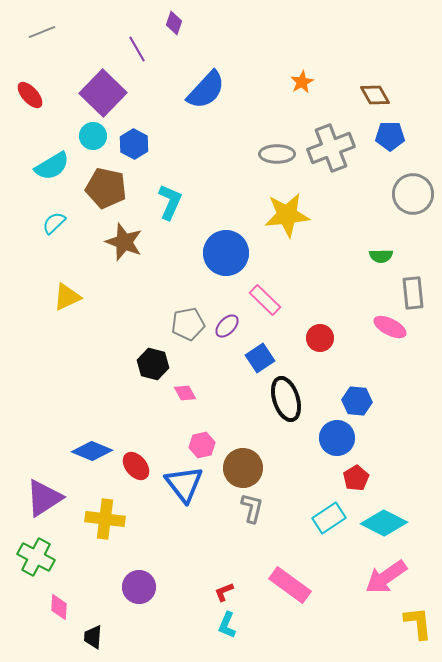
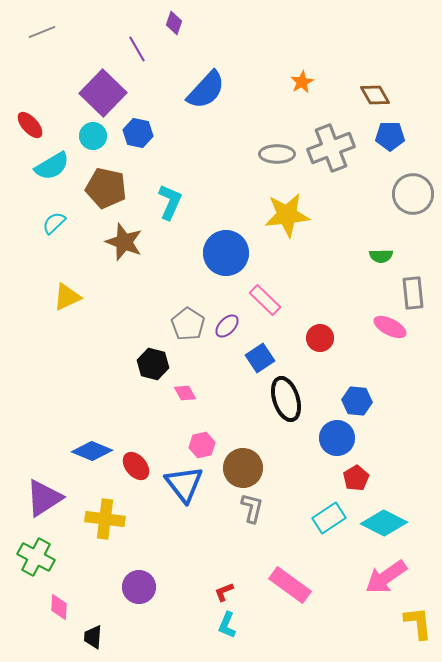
red ellipse at (30, 95): moved 30 px down
blue hexagon at (134, 144): moved 4 px right, 11 px up; rotated 16 degrees counterclockwise
gray pentagon at (188, 324): rotated 28 degrees counterclockwise
